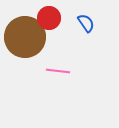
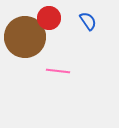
blue semicircle: moved 2 px right, 2 px up
